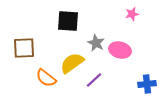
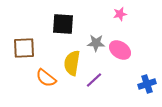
pink star: moved 12 px left
black square: moved 5 px left, 3 px down
gray star: rotated 24 degrees counterclockwise
pink ellipse: rotated 20 degrees clockwise
yellow semicircle: rotated 45 degrees counterclockwise
blue cross: rotated 12 degrees counterclockwise
